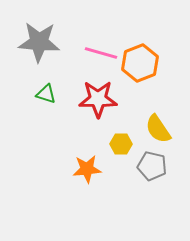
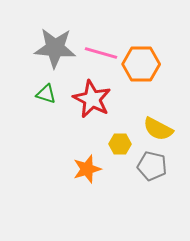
gray star: moved 16 px right, 6 px down
orange hexagon: moved 1 px right, 1 px down; rotated 21 degrees clockwise
red star: moved 6 px left; rotated 27 degrees clockwise
yellow semicircle: rotated 28 degrees counterclockwise
yellow hexagon: moved 1 px left
orange star: rotated 12 degrees counterclockwise
